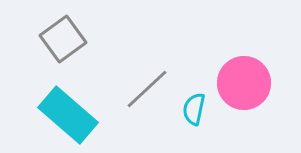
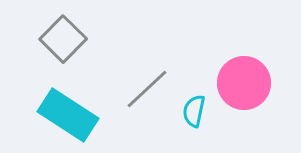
gray square: rotated 9 degrees counterclockwise
cyan semicircle: moved 2 px down
cyan rectangle: rotated 8 degrees counterclockwise
